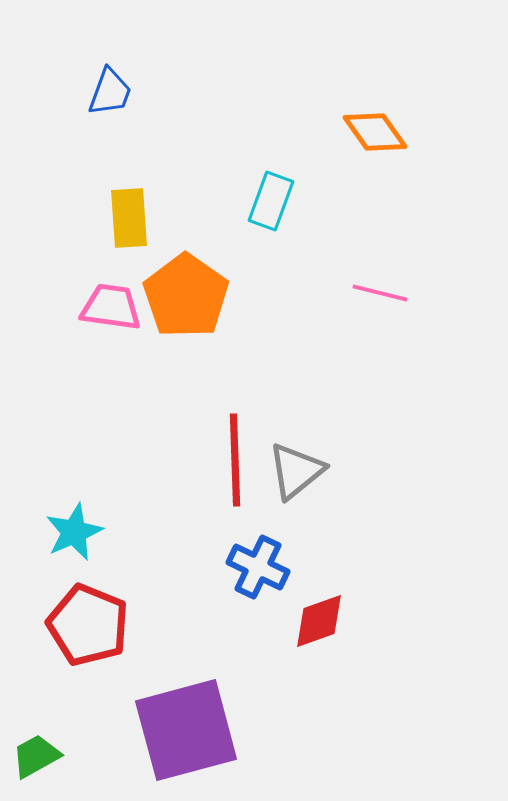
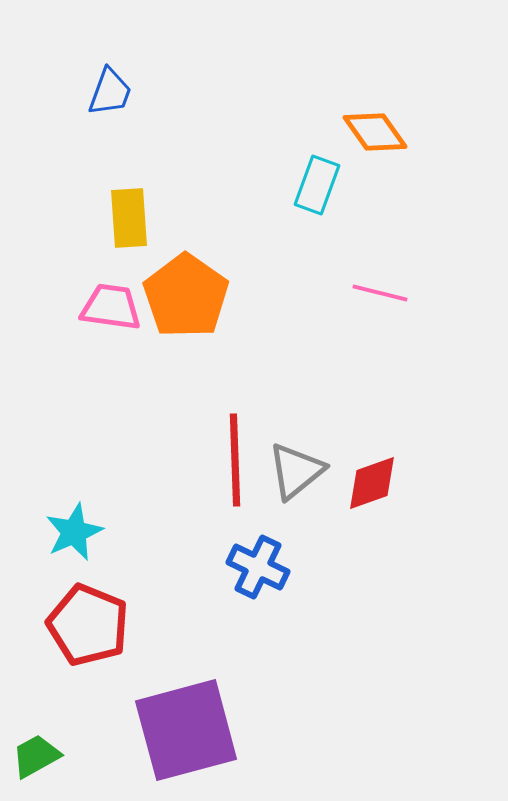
cyan rectangle: moved 46 px right, 16 px up
red diamond: moved 53 px right, 138 px up
